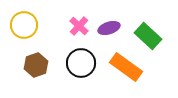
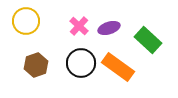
yellow circle: moved 2 px right, 4 px up
green rectangle: moved 4 px down
orange rectangle: moved 8 px left
